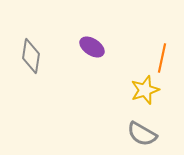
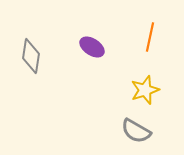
orange line: moved 12 px left, 21 px up
gray semicircle: moved 6 px left, 3 px up
